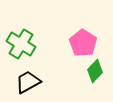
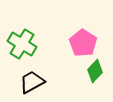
green cross: moved 1 px right
black trapezoid: moved 4 px right
